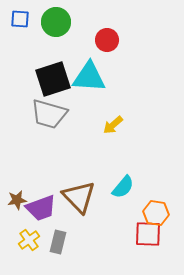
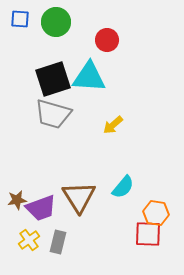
gray trapezoid: moved 4 px right
brown triangle: rotated 12 degrees clockwise
